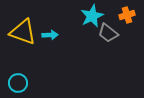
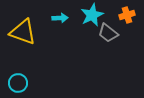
cyan star: moved 1 px up
cyan arrow: moved 10 px right, 17 px up
